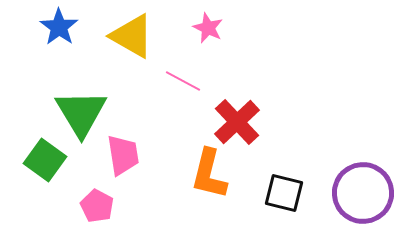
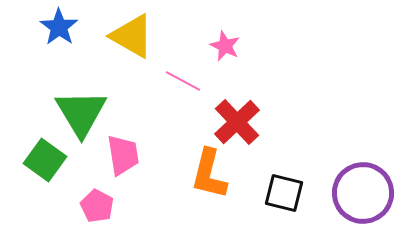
pink star: moved 17 px right, 18 px down
